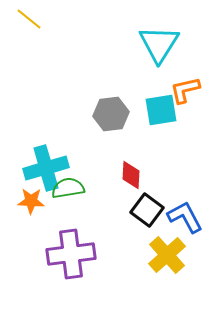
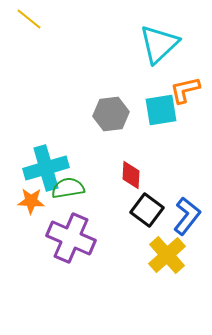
cyan triangle: rotated 15 degrees clockwise
blue L-shape: moved 2 px right, 1 px up; rotated 66 degrees clockwise
purple cross: moved 16 px up; rotated 30 degrees clockwise
